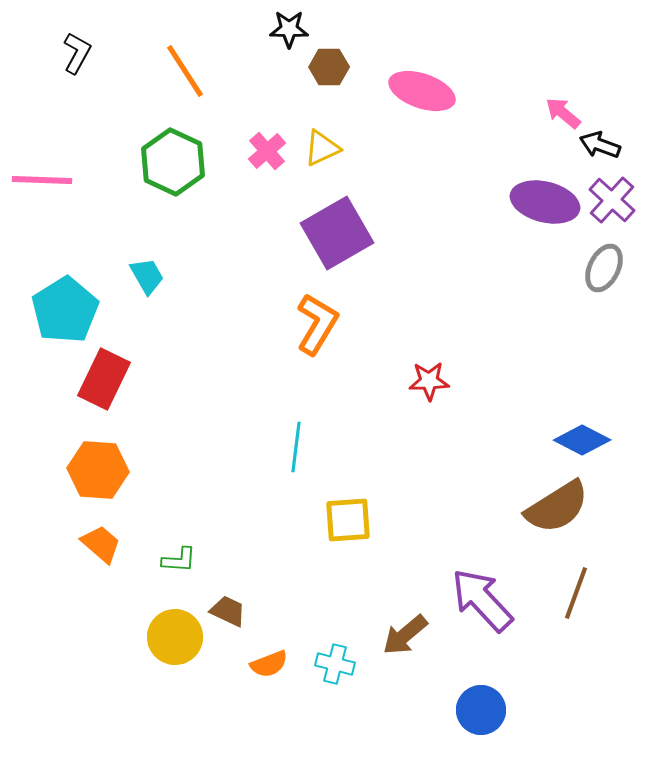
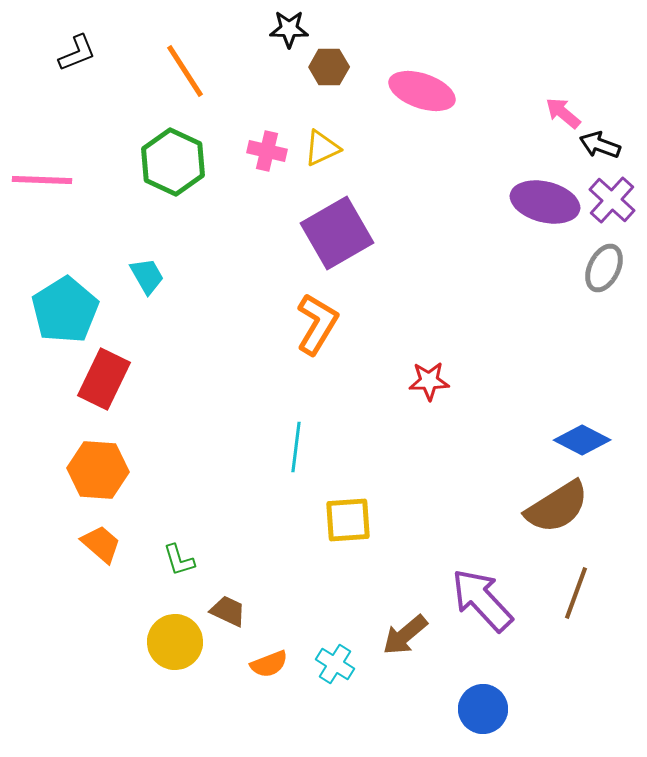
black L-shape: rotated 39 degrees clockwise
pink cross: rotated 36 degrees counterclockwise
green L-shape: rotated 69 degrees clockwise
yellow circle: moved 5 px down
cyan cross: rotated 18 degrees clockwise
blue circle: moved 2 px right, 1 px up
